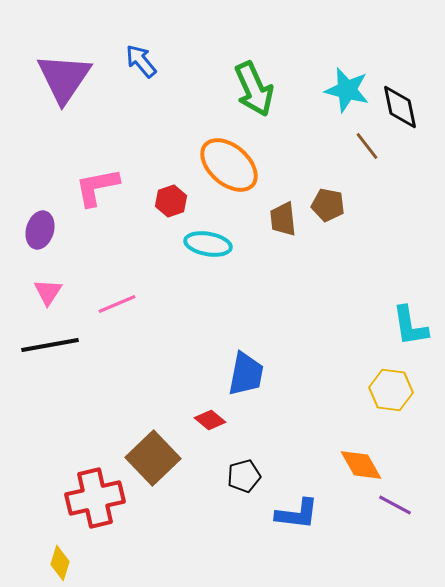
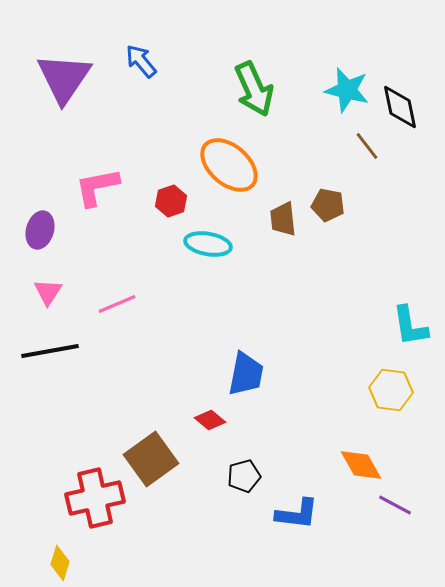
black line: moved 6 px down
brown square: moved 2 px left, 1 px down; rotated 8 degrees clockwise
